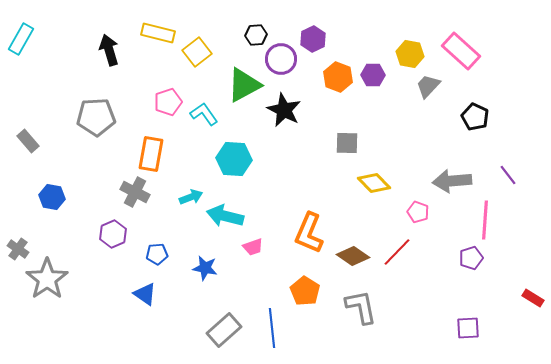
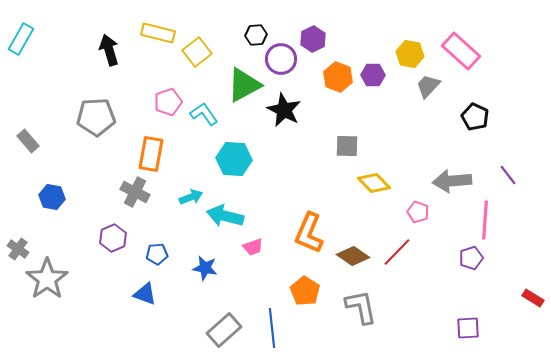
gray square at (347, 143): moved 3 px down
purple hexagon at (113, 234): moved 4 px down
blue triangle at (145, 294): rotated 15 degrees counterclockwise
